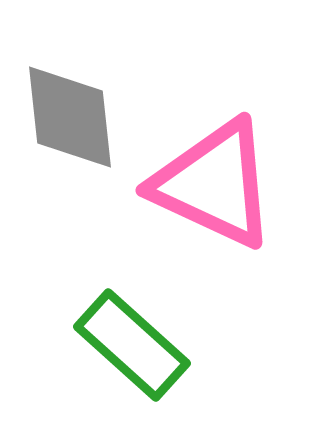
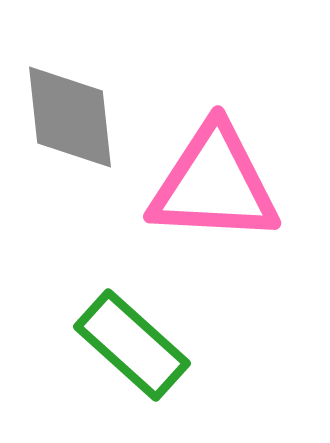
pink triangle: rotated 22 degrees counterclockwise
